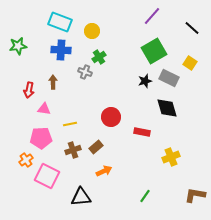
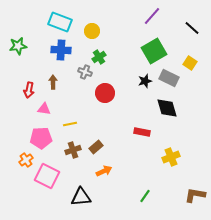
red circle: moved 6 px left, 24 px up
